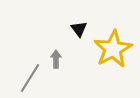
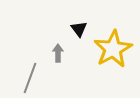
gray arrow: moved 2 px right, 6 px up
gray line: rotated 12 degrees counterclockwise
